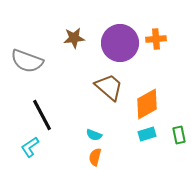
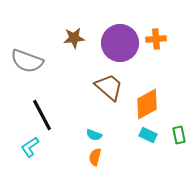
cyan rectangle: moved 1 px right, 1 px down; rotated 42 degrees clockwise
